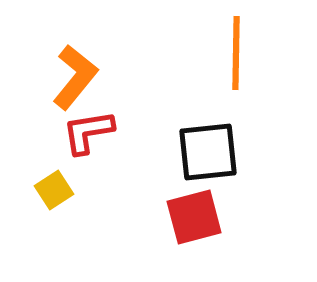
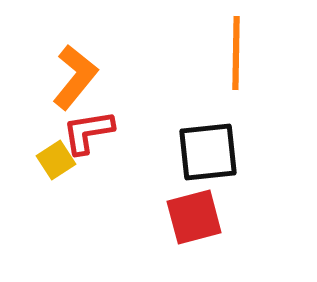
yellow square: moved 2 px right, 30 px up
